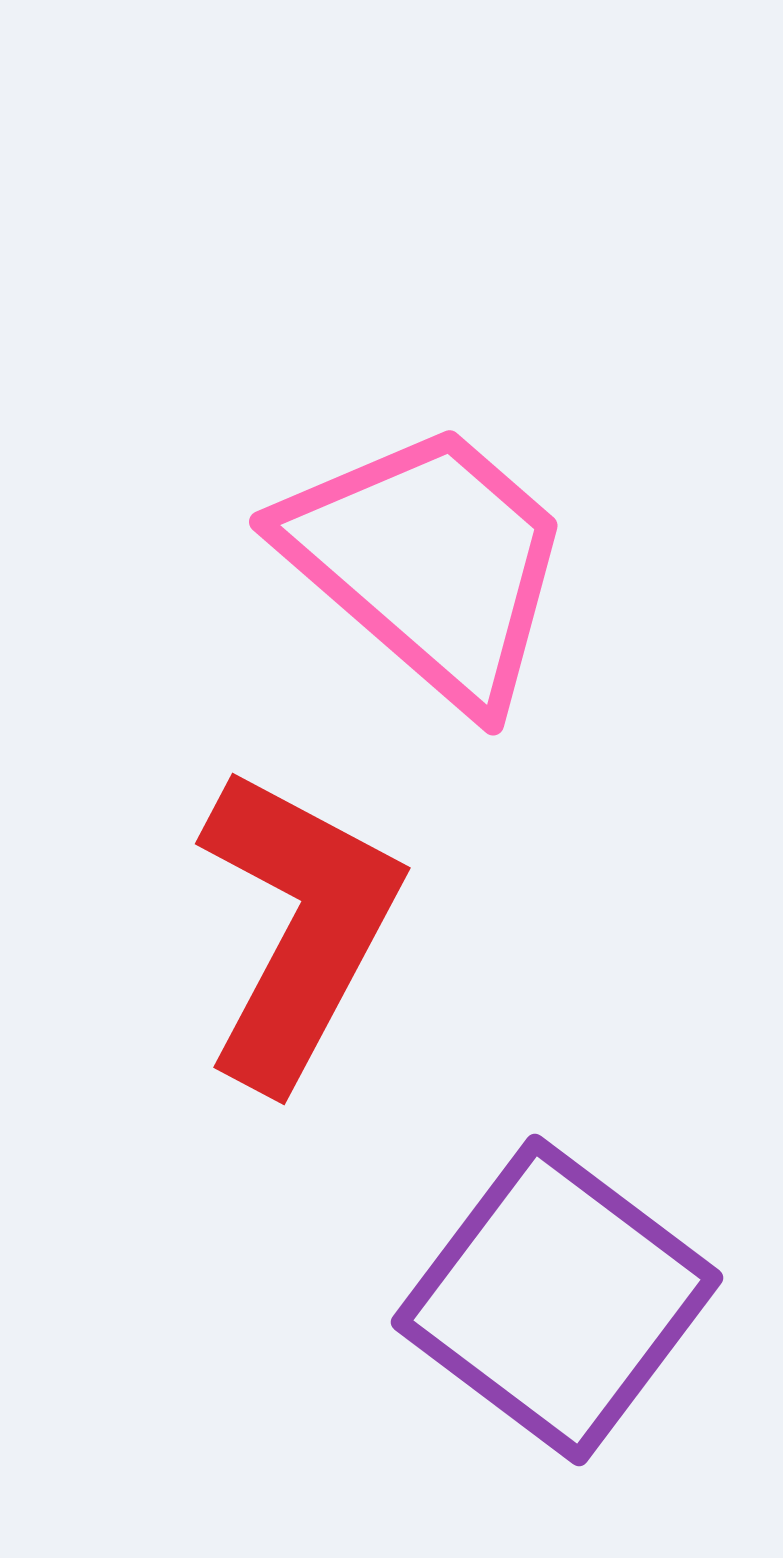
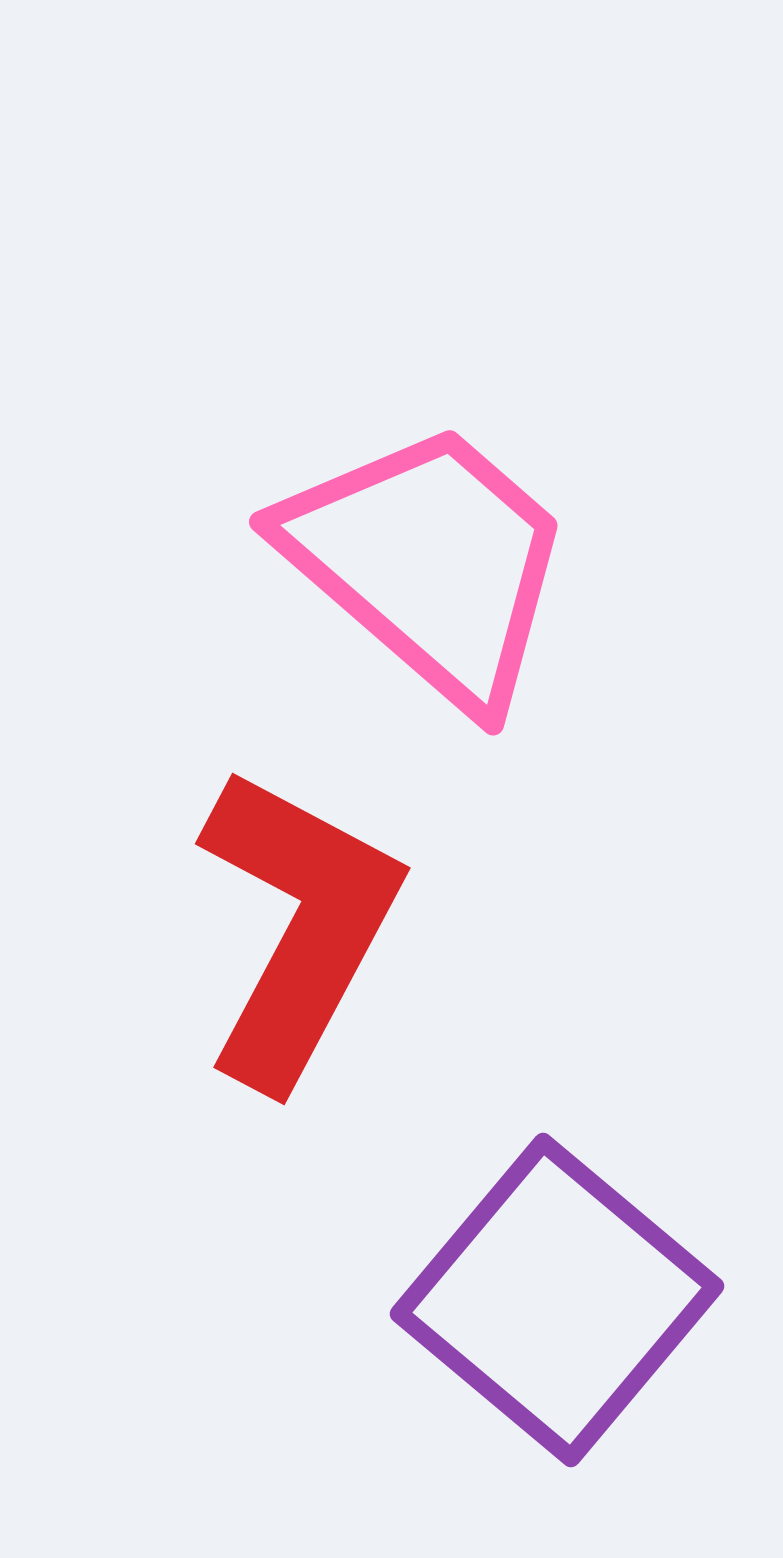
purple square: rotated 3 degrees clockwise
